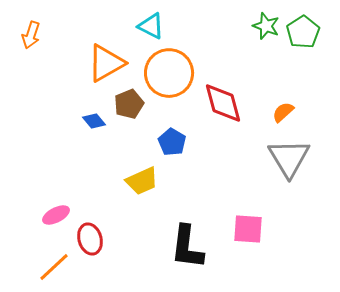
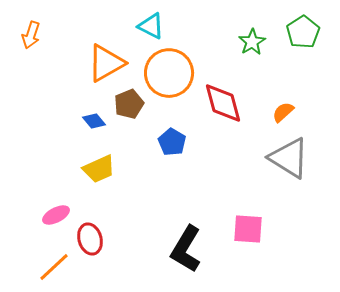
green star: moved 14 px left, 16 px down; rotated 20 degrees clockwise
gray triangle: rotated 27 degrees counterclockwise
yellow trapezoid: moved 43 px left, 12 px up
black L-shape: moved 1 px left, 2 px down; rotated 24 degrees clockwise
